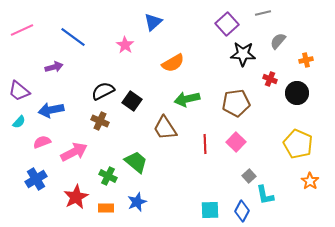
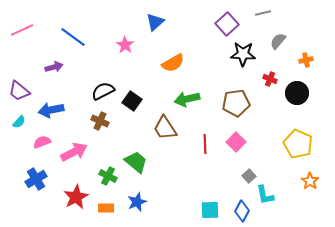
blue triangle: moved 2 px right
